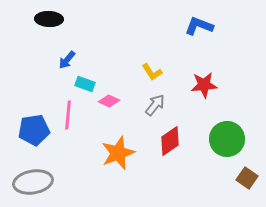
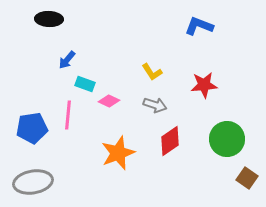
gray arrow: rotated 70 degrees clockwise
blue pentagon: moved 2 px left, 2 px up
